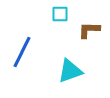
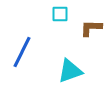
brown L-shape: moved 2 px right, 2 px up
